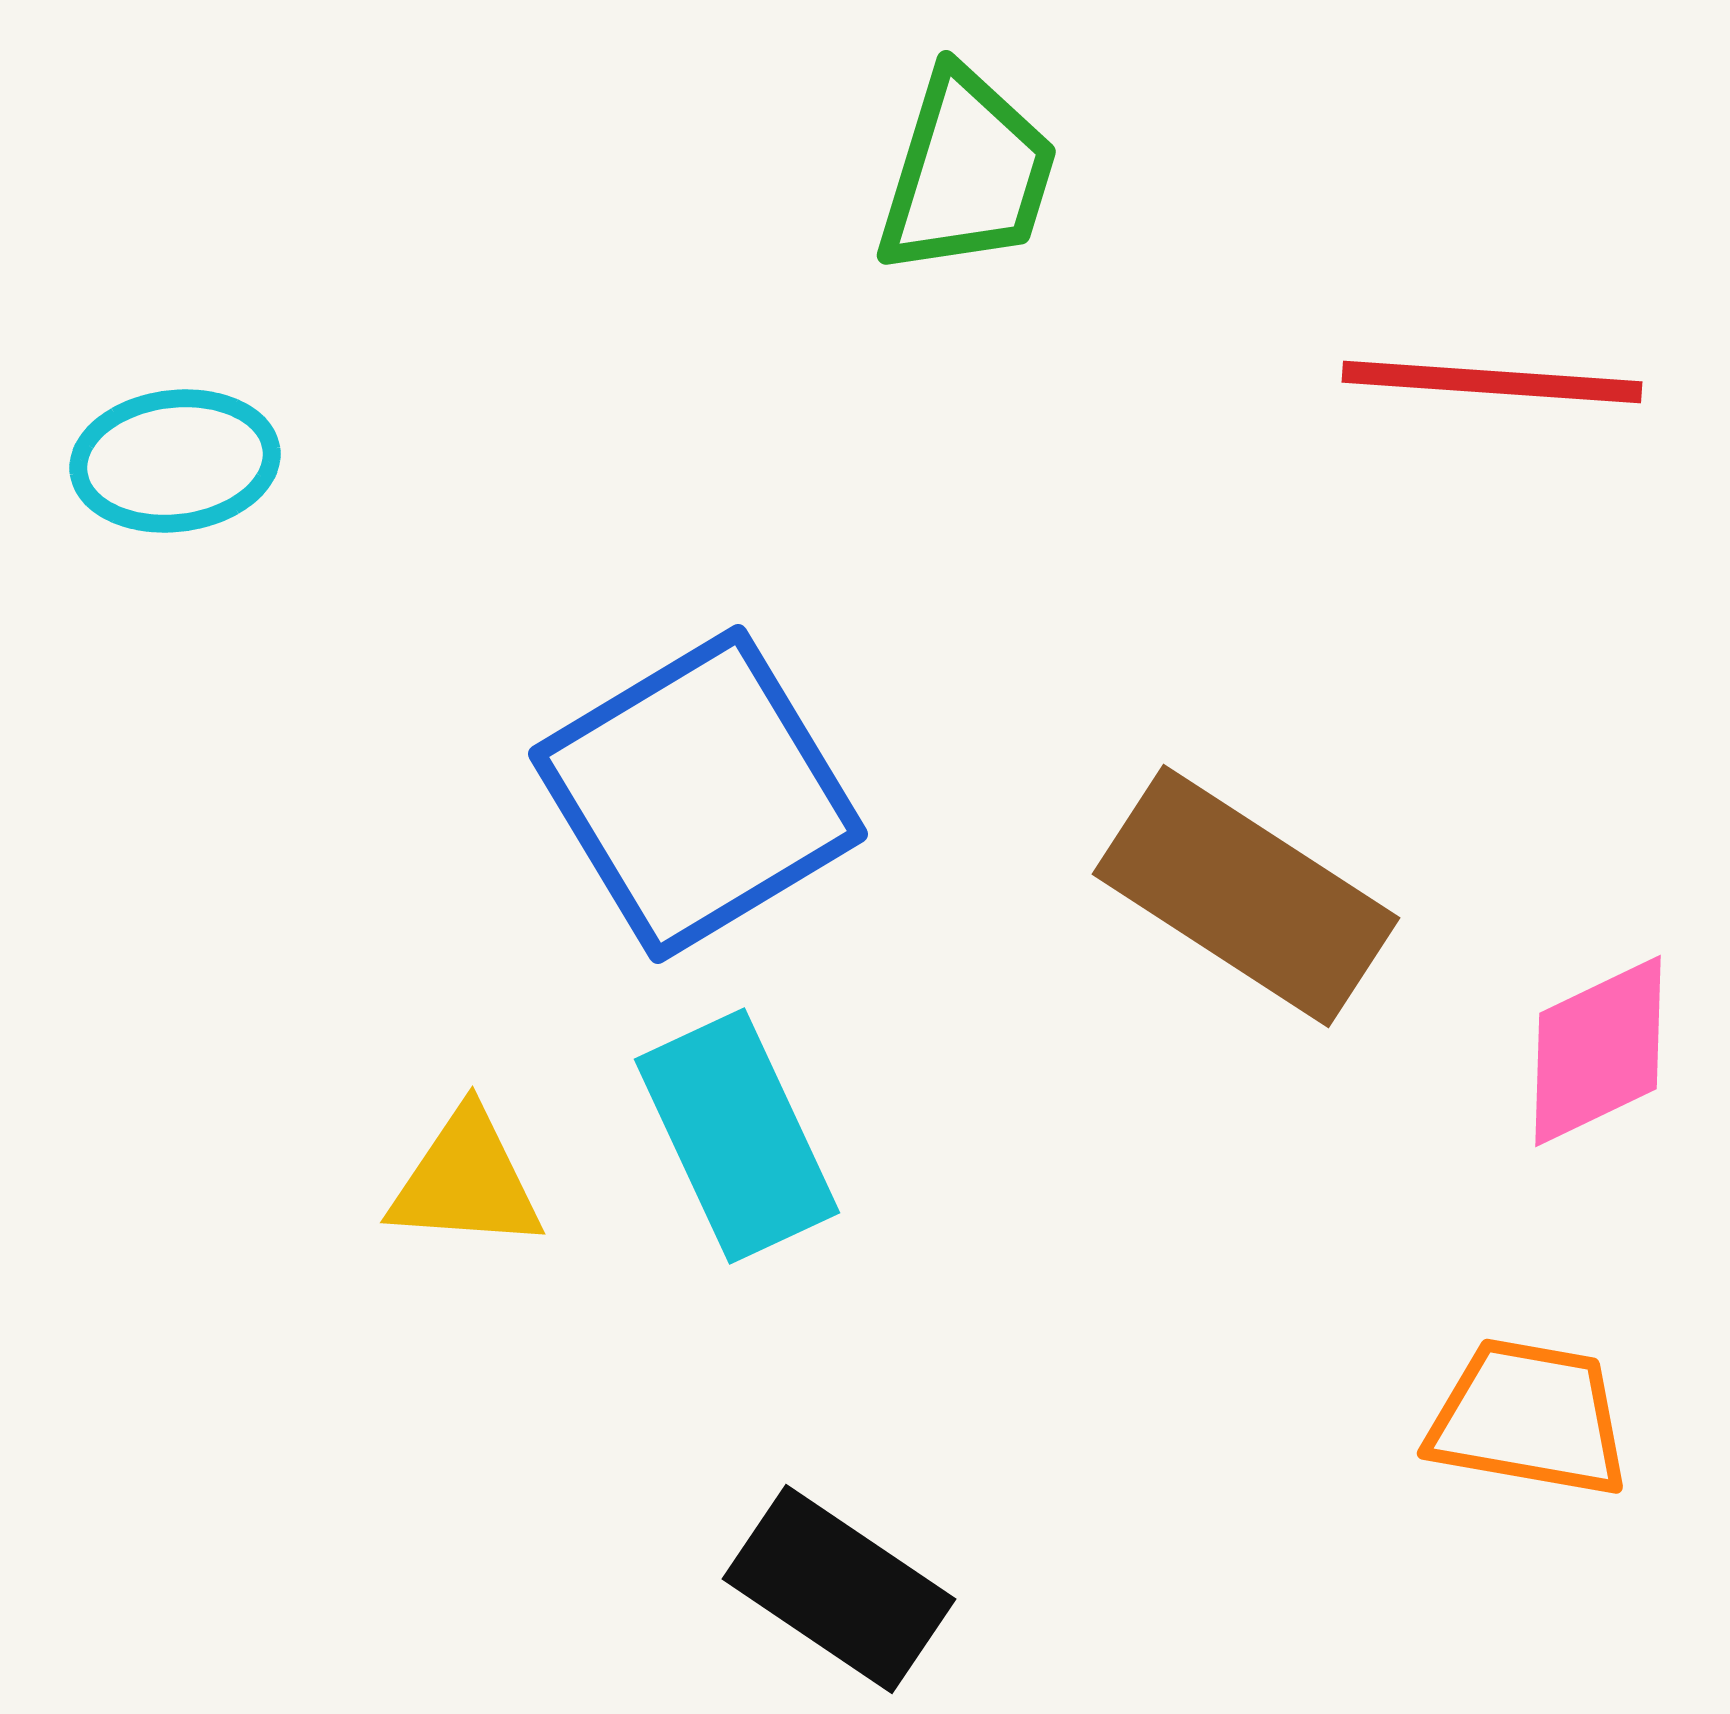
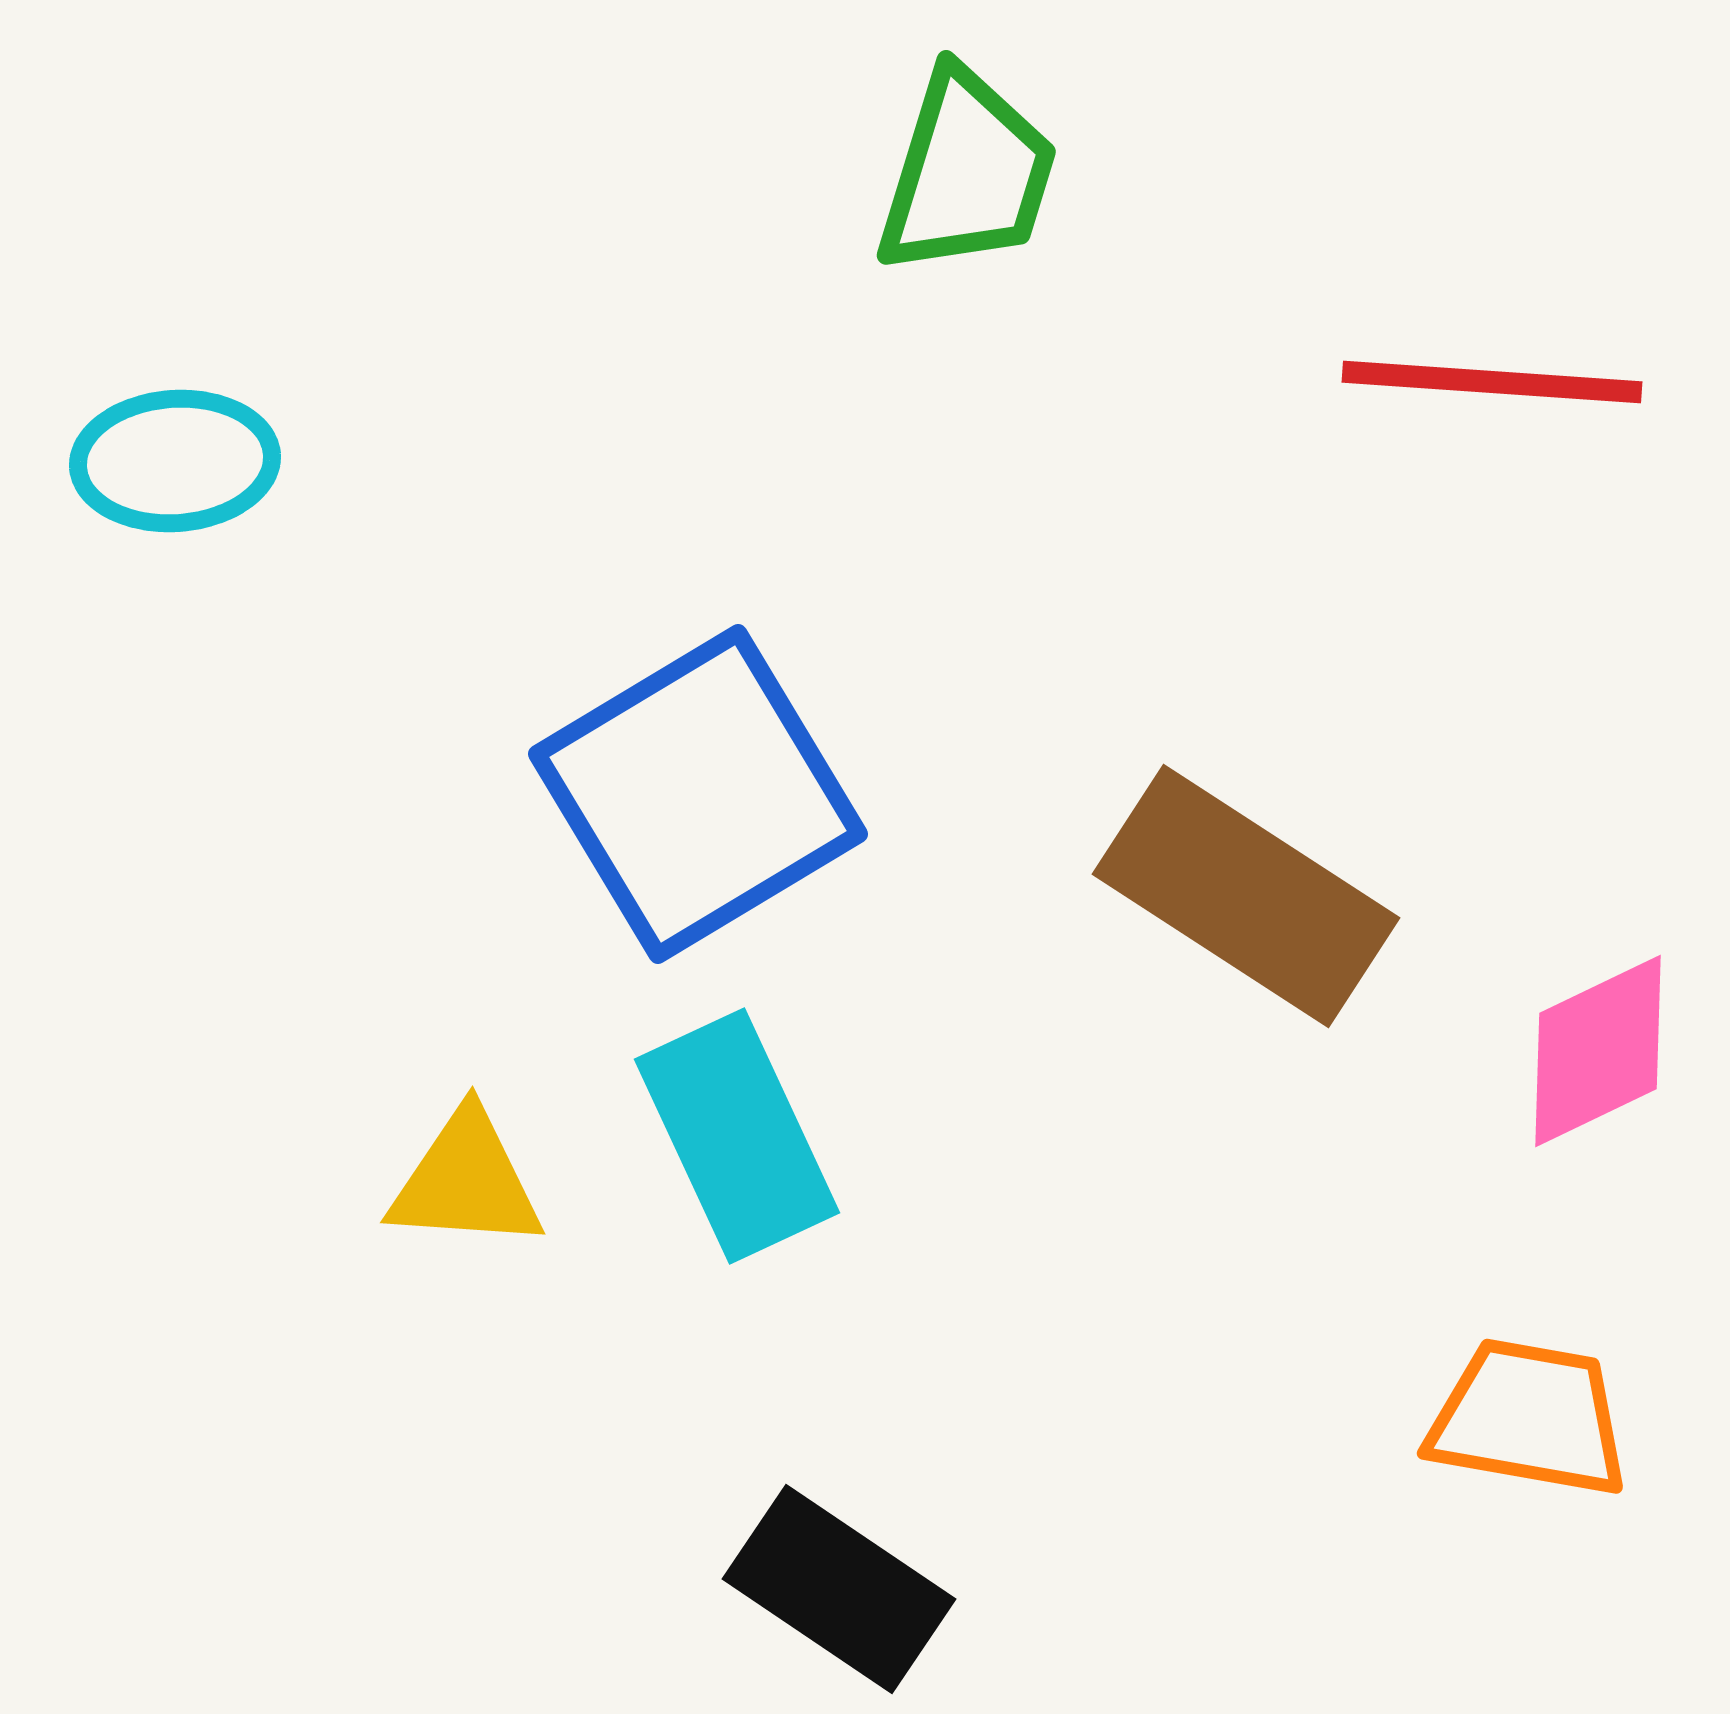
cyan ellipse: rotated 3 degrees clockwise
